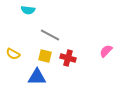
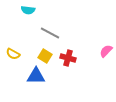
gray line: moved 2 px up
yellow square: rotated 16 degrees clockwise
blue triangle: moved 1 px left, 1 px up
